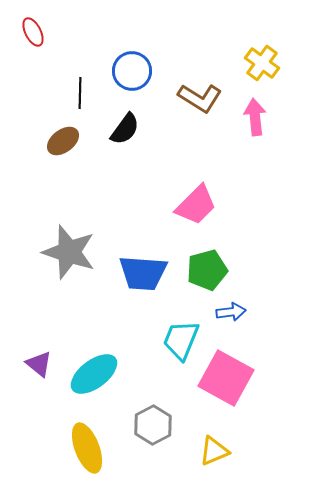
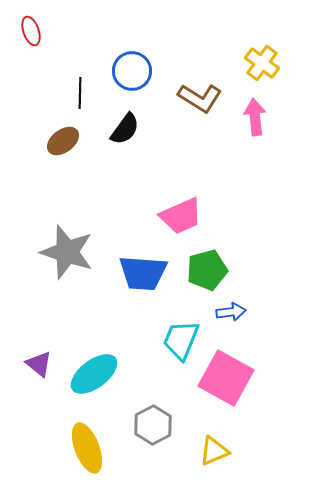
red ellipse: moved 2 px left, 1 px up; rotated 8 degrees clockwise
pink trapezoid: moved 15 px left, 11 px down; rotated 21 degrees clockwise
gray star: moved 2 px left
